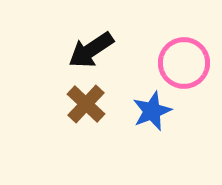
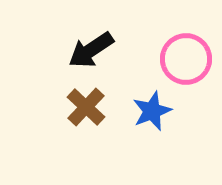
pink circle: moved 2 px right, 4 px up
brown cross: moved 3 px down
